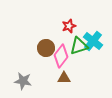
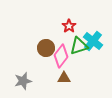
red star: rotated 16 degrees counterclockwise
gray star: rotated 24 degrees counterclockwise
